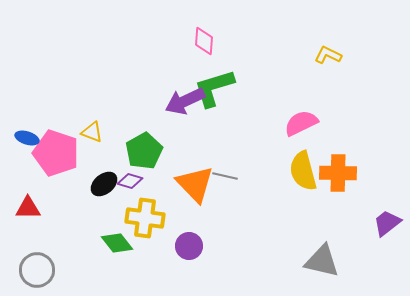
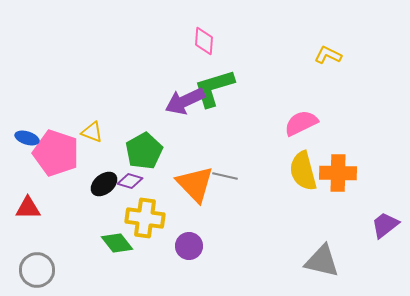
purple trapezoid: moved 2 px left, 2 px down
